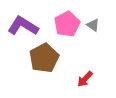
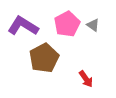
red arrow: moved 1 px right; rotated 78 degrees counterclockwise
